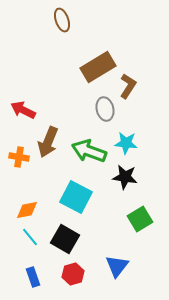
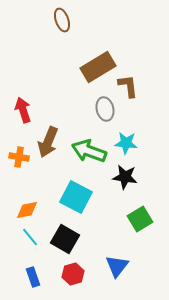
brown L-shape: rotated 40 degrees counterclockwise
red arrow: rotated 45 degrees clockwise
